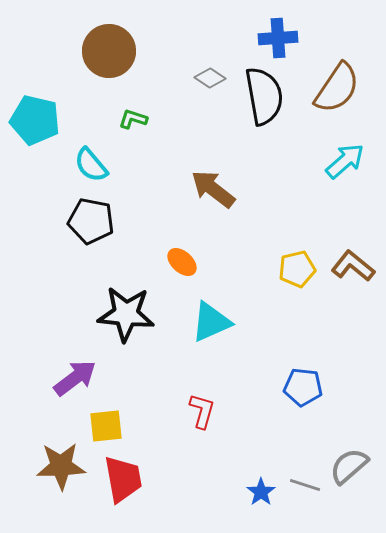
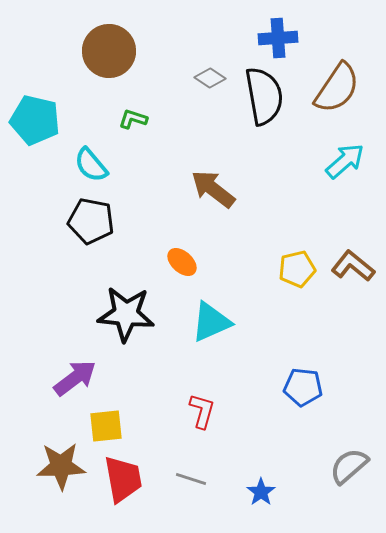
gray line: moved 114 px left, 6 px up
